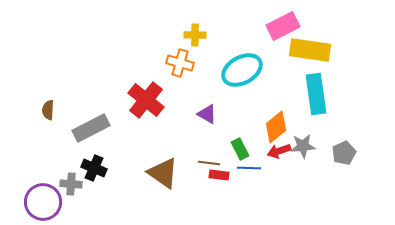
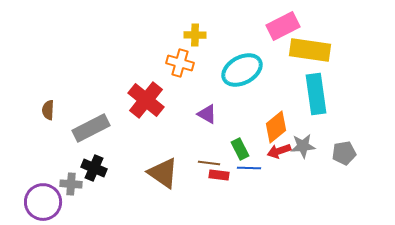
gray pentagon: rotated 15 degrees clockwise
